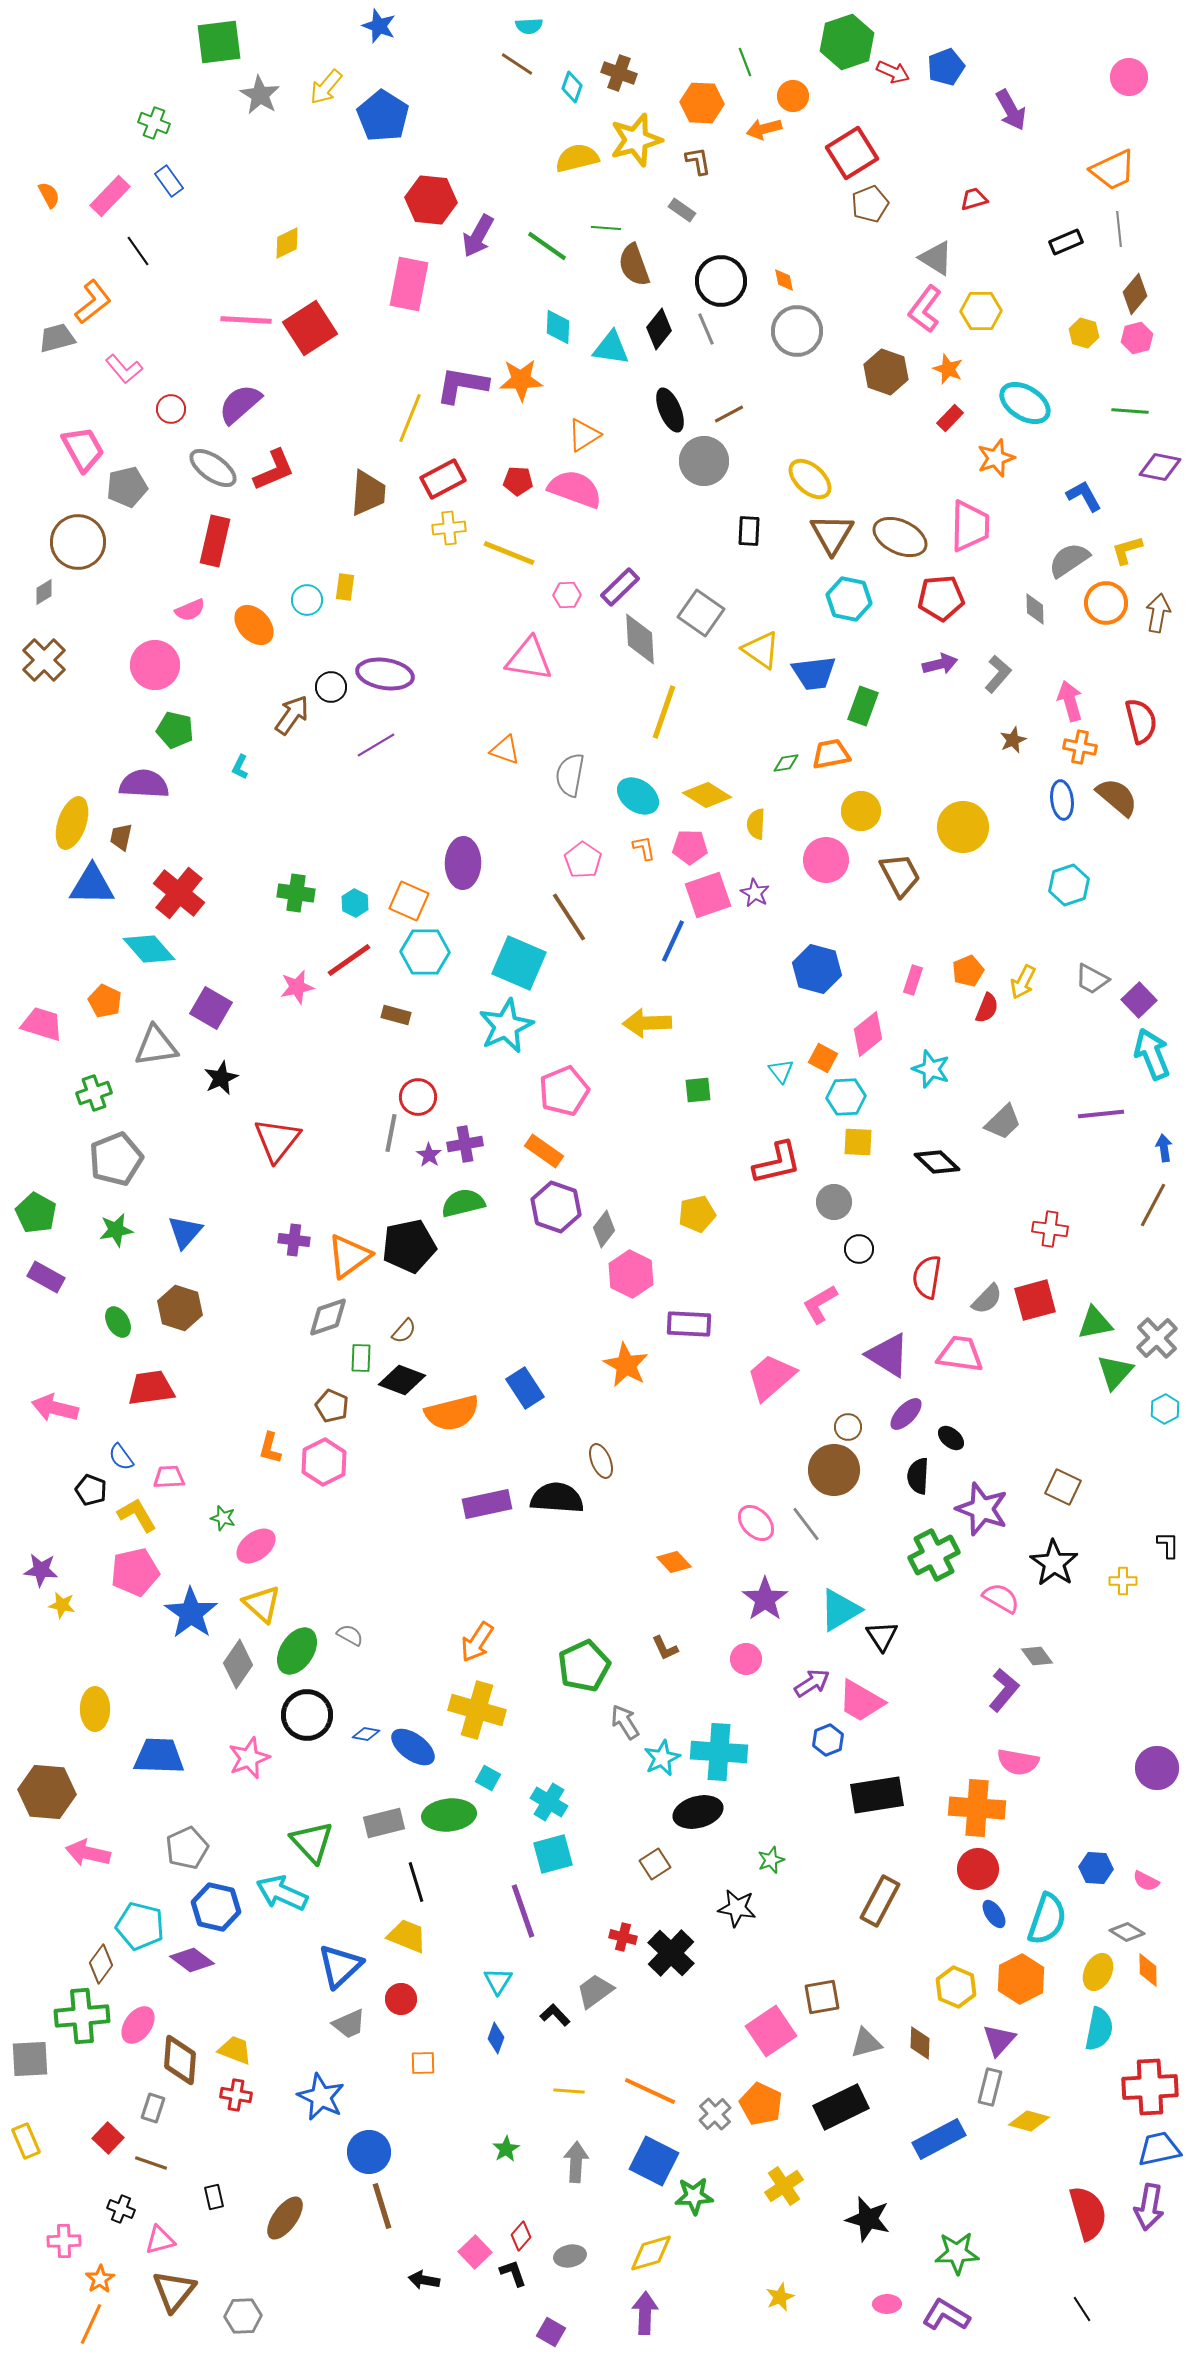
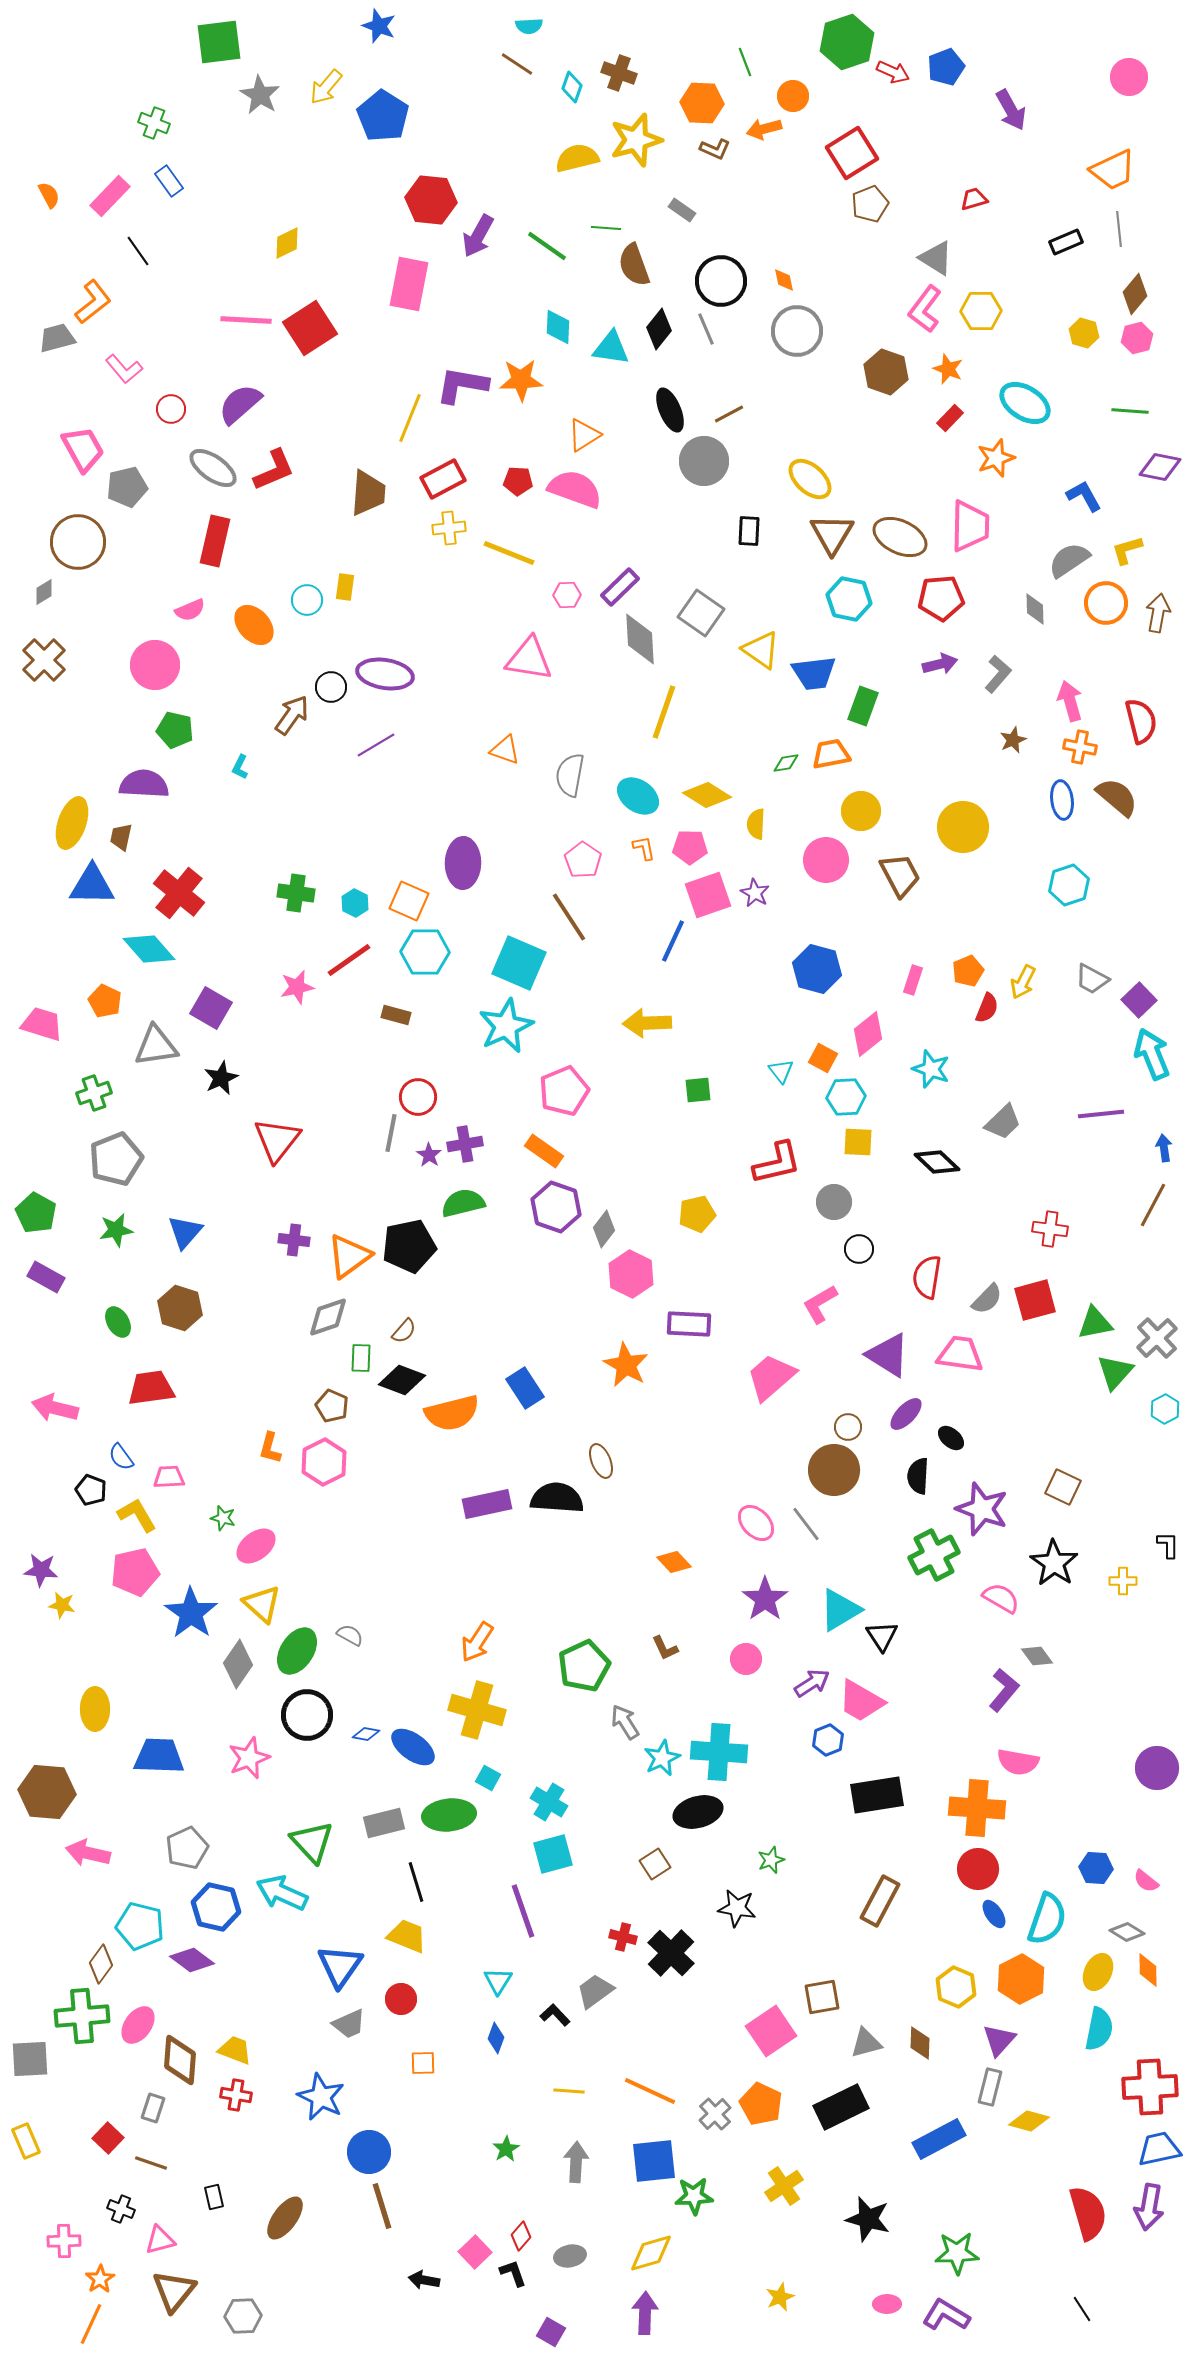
brown L-shape at (698, 161): moved 17 px right, 12 px up; rotated 124 degrees clockwise
pink semicircle at (1146, 1881): rotated 12 degrees clockwise
blue triangle at (340, 1966): rotated 12 degrees counterclockwise
blue square at (654, 2161): rotated 33 degrees counterclockwise
